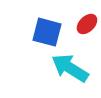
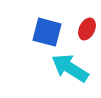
red ellipse: moved 5 px down; rotated 20 degrees counterclockwise
